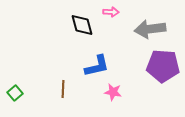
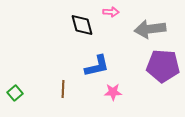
pink star: rotated 12 degrees counterclockwise
